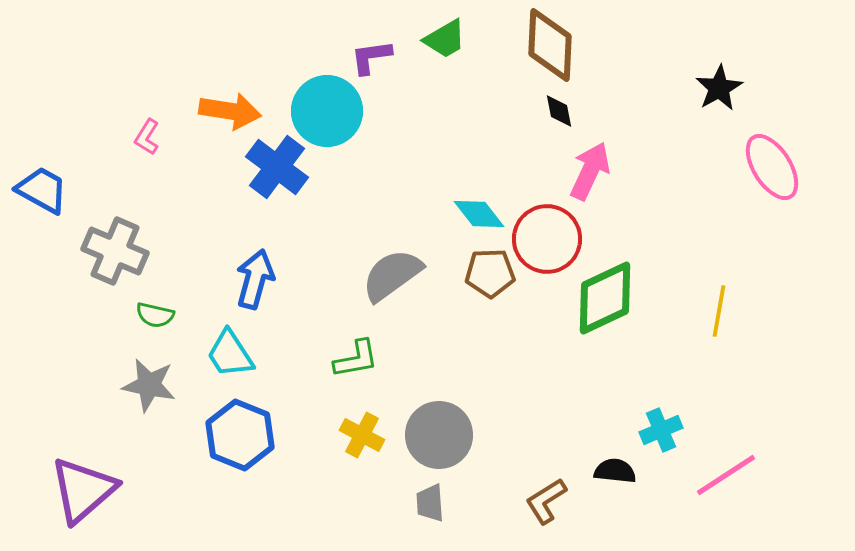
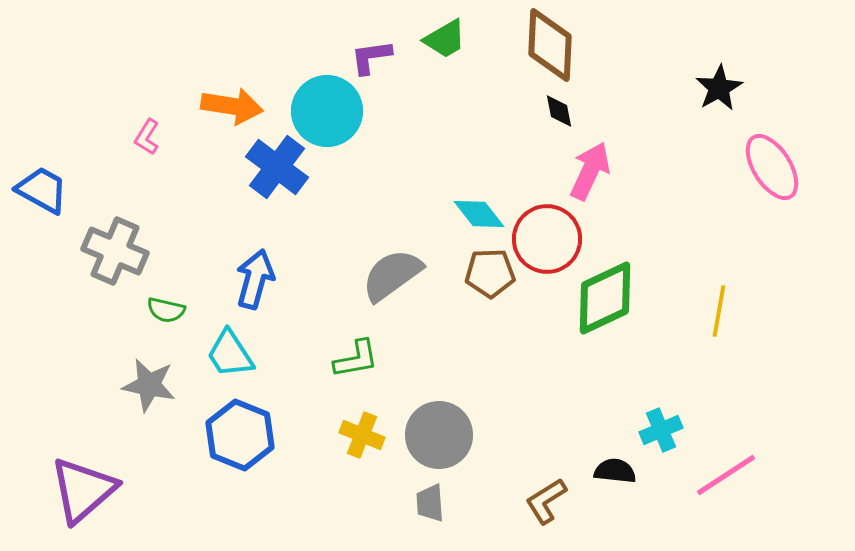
orange arrow: moved 2 px right, 5 px up
green semicircle: moved 11 px right, 5 px up
yellow cross: rotated 6 degrees counterclockwise
